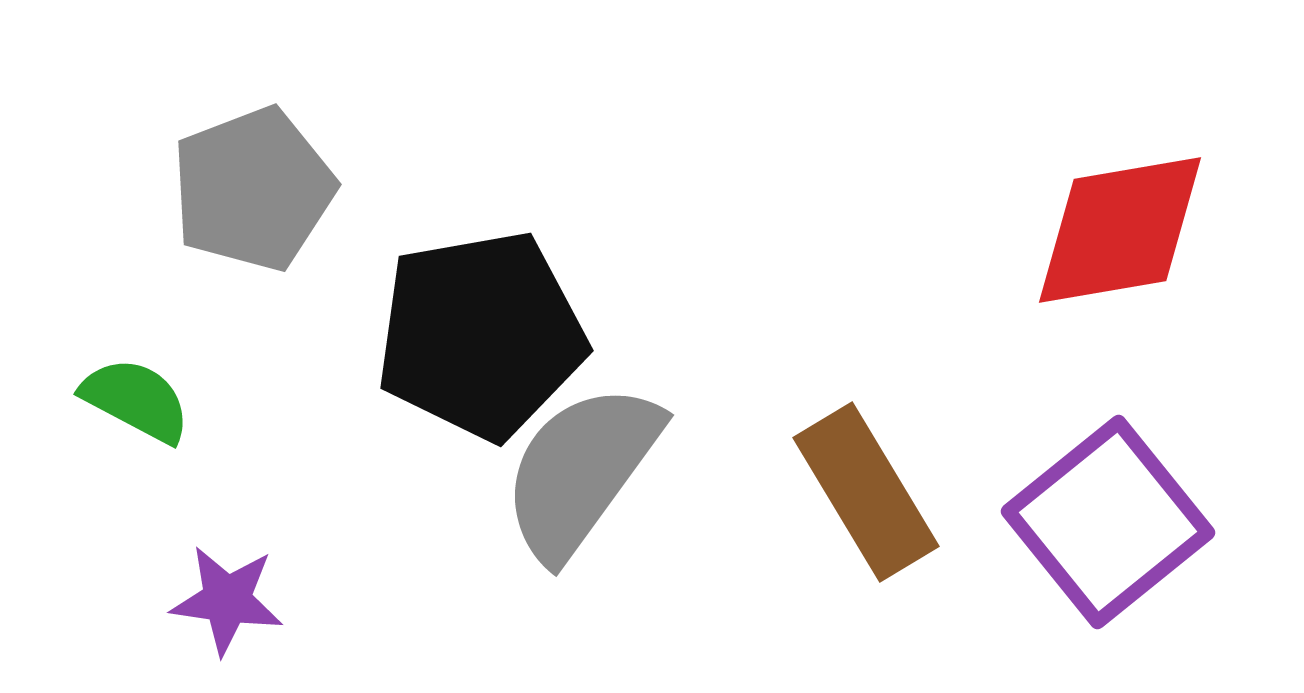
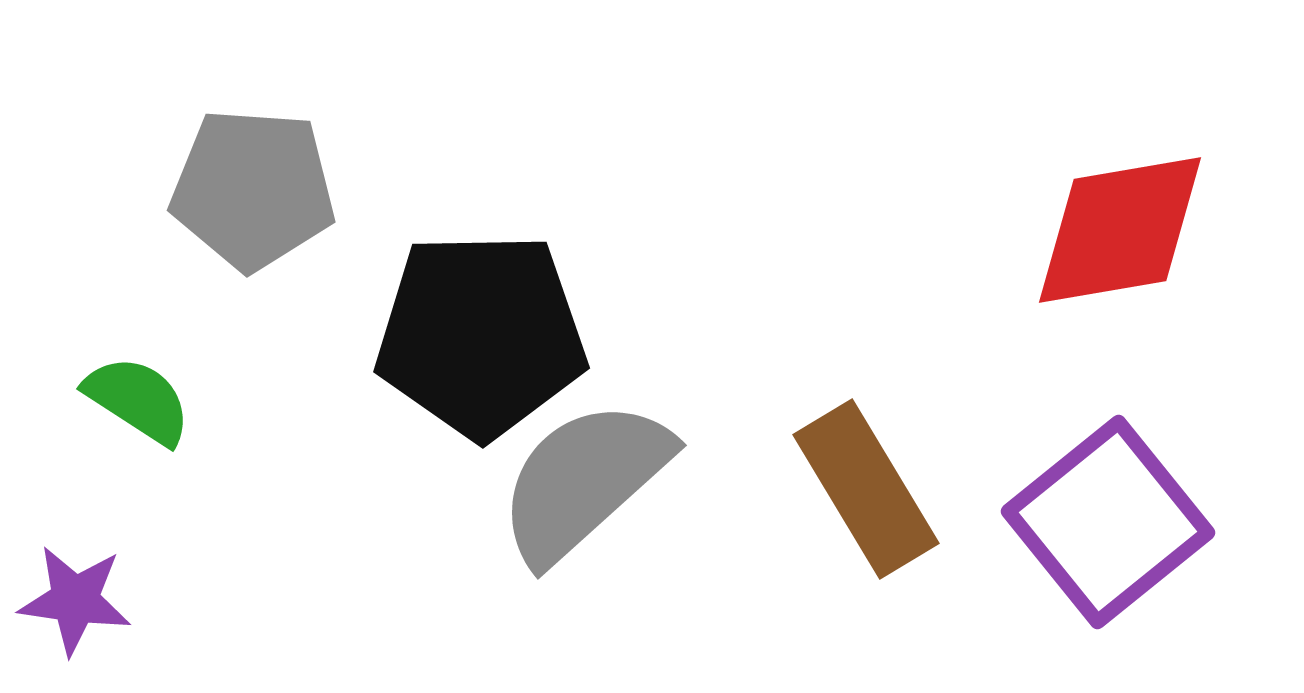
gray pentagon: rotated 25 degrees clockwise
black pentagon: rotated 9 degrees clockwise
green semicircle: moved 2 px right; rotated 5 degrees clockwise
gray semicircle: moved 3 px right, 10 px down; rotated 12 degrees clockwise
brown rectangle: moved 3 px up
purple star: moved 152 px left
